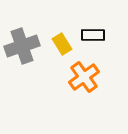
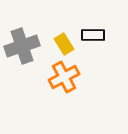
yellow rectangle: moved 2 px right
orange cross: moved 20 px left; rotated 8 degrees clockwise
